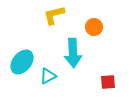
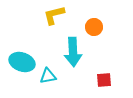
cyan arrow: moved 1 px up
cyan ellipse: rotated 70 degrees clockwise
cyan triangle: rotated 18 degrees clockwise
red square: moved 4 px left, 2 px up
